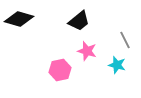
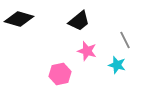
pink hexagon: moved 4 px down
